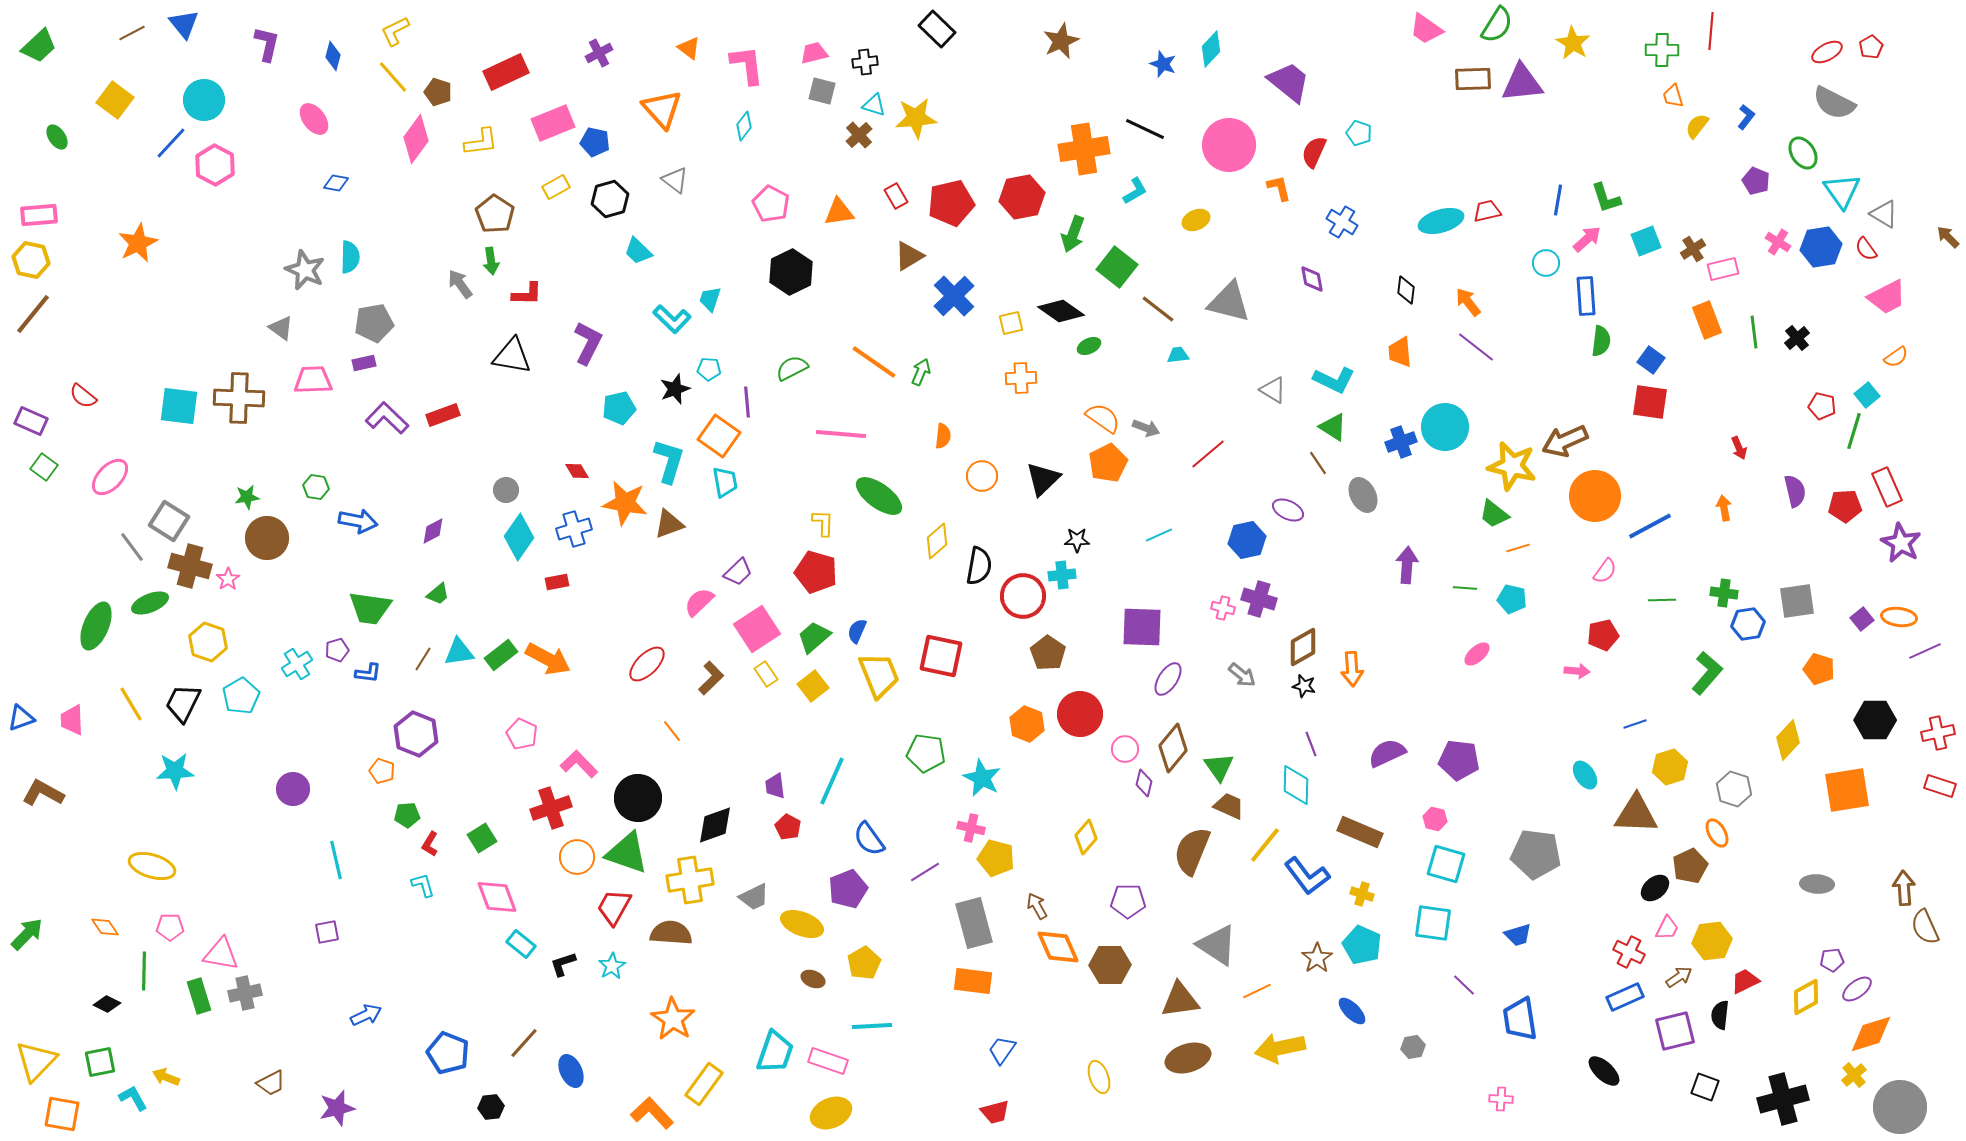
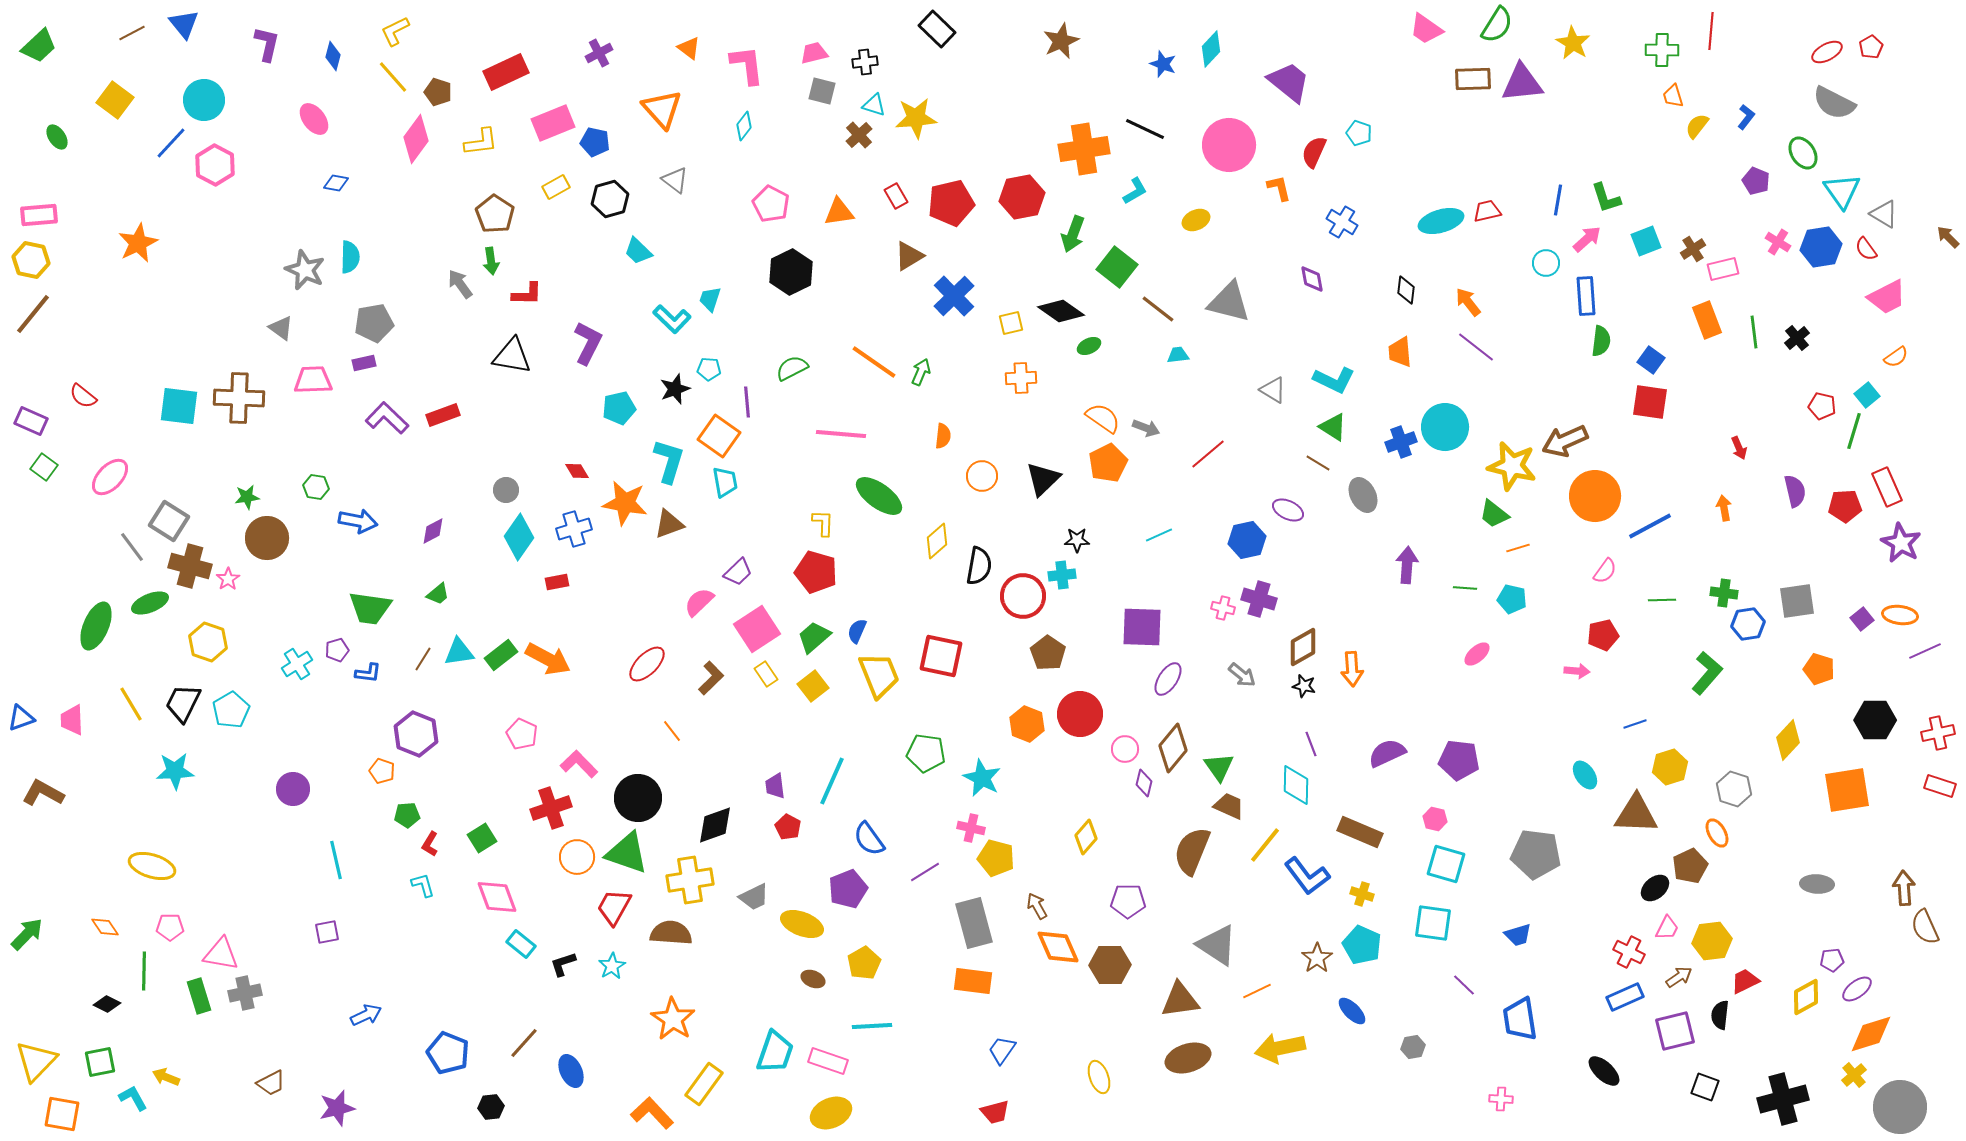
brown line at (1318, 463): rotated 25 degrees counterclockwise
orange ellipse at (1899, 617): moved 1 px right, 2 px up
cyan pentagon at (241, 696): moved 10 px left, 14 px down
